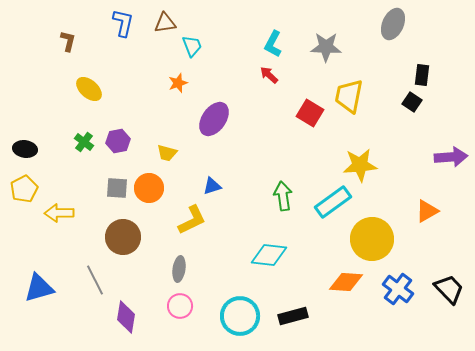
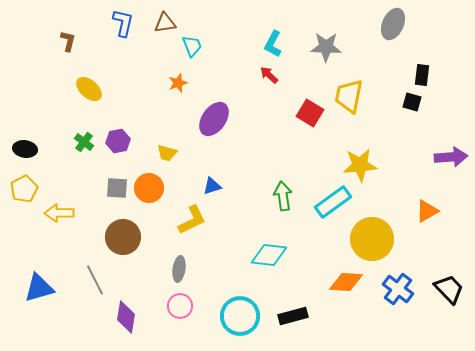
black square at (412, 102): rotated 18 degrees counterclockwise
